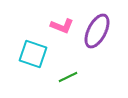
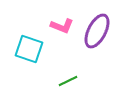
cyan square: moved 4 px left, 5 px up
green line: moved 4 px down
